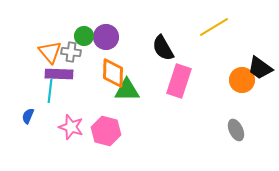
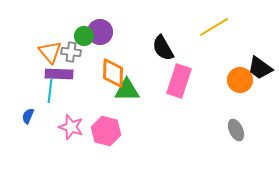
purple circle: moved 6 px left, 5 px up
orange circle: moved 2 px left
